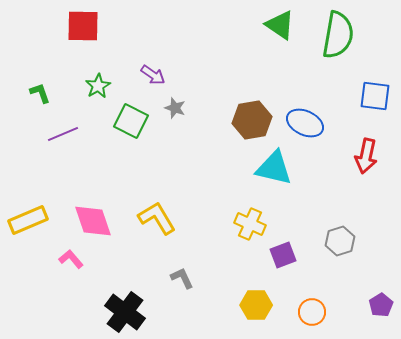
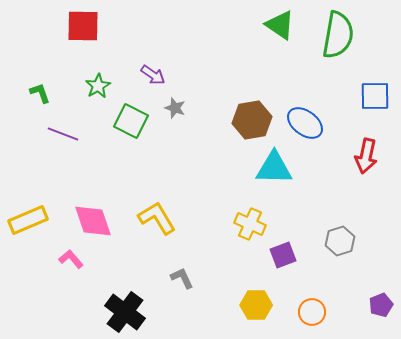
blue square: rotated 8 degrees counterclockwise
blue ellipse: rotated 12 degrees clockwise
purple line: rotated 44 degrees clockwise
cyan triangle: rotated 12 degrees counterclockwise
purple pentagon: rotated 10 degrees clockwise
